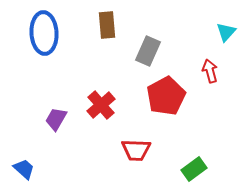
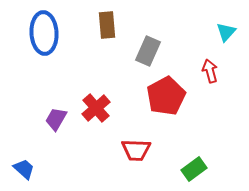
red cross: moved 5 px left, 3 px down
